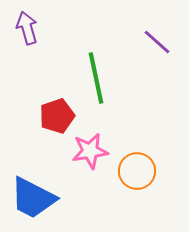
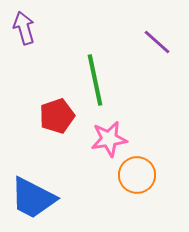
purple arrow: moved 3 px left
green line: moved 1 px left, 2 px down
pink star: moved 19 px right, 12 px up
orange circle: moved 4 px down
